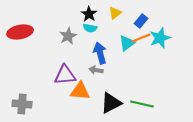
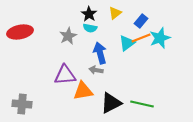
orange triangle: moved 3 px right; rotated 15 degrees counterclockwise
